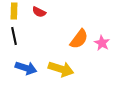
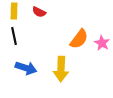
yellow arrow: rotated 75 degrees clockwise
